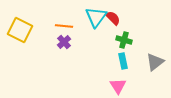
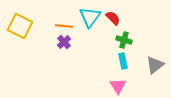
cyan triangle: moved 6 px left
yellow square: moved 4 px up
gray triangle: moved 3 px down
